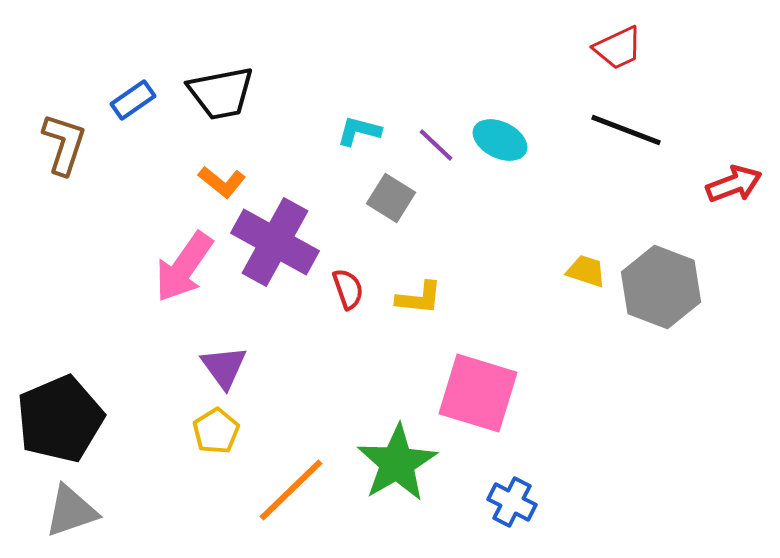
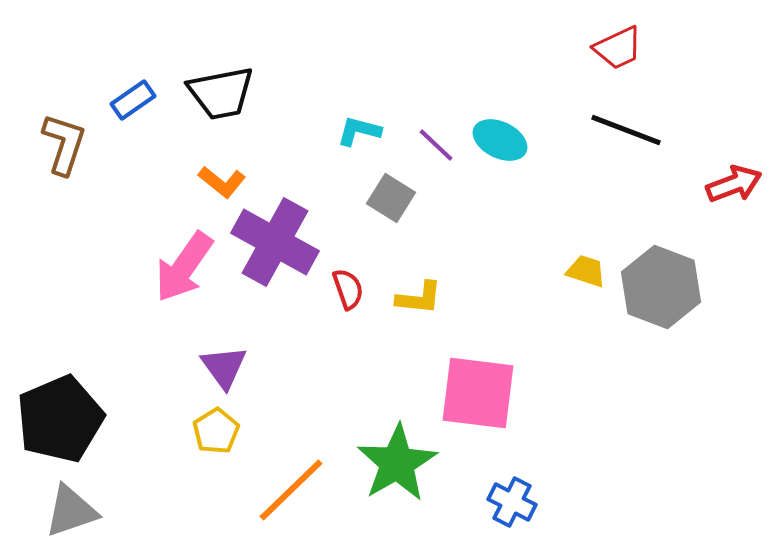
pink square: rotated 10 degrees counterclockwise
